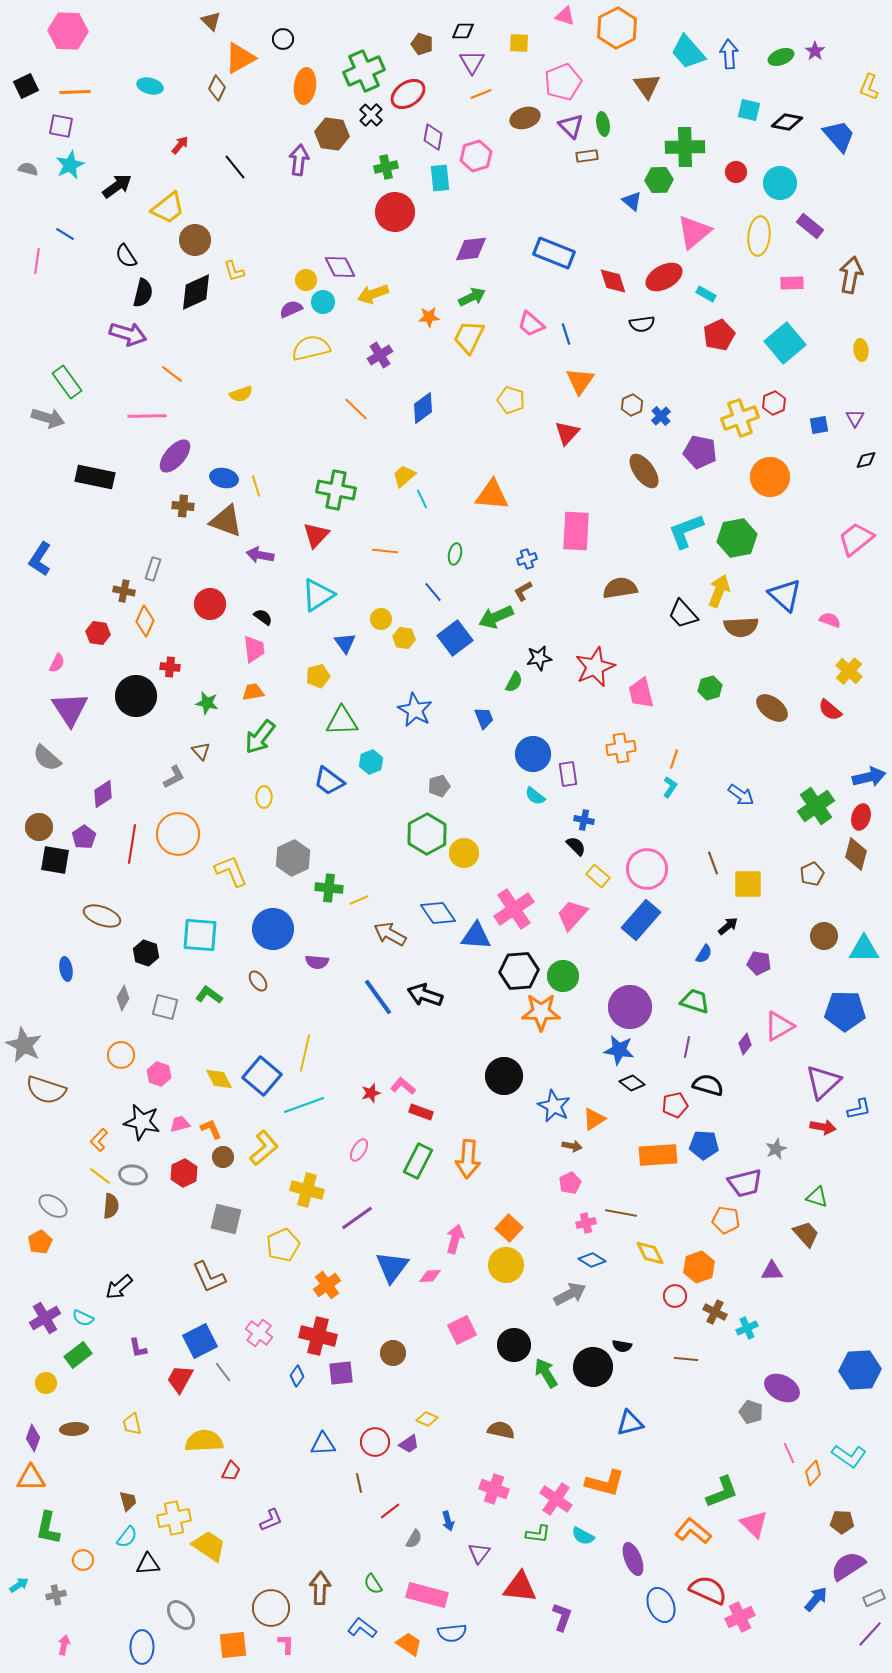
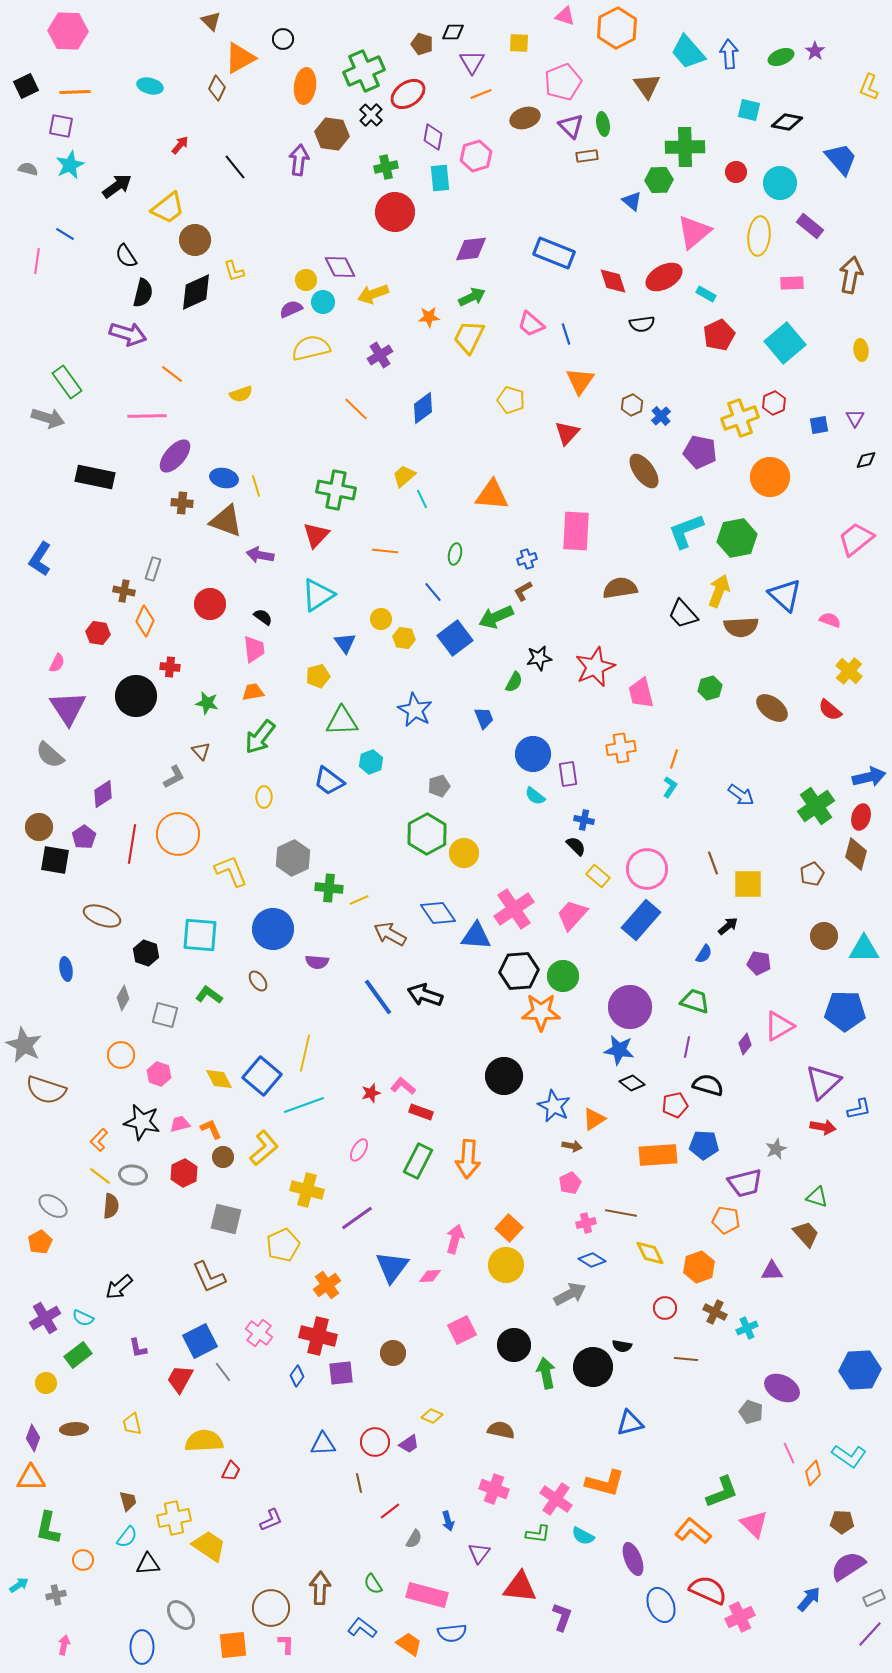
black diamond at (463, 31): moved 10 px left, 1 px down
blue trapezoid at (839, 136): moved 2 px right, 23 px down
brown cross at (183, 506): moved 1 px left, 3 px up
purple triangle at (70, 709): moved 2 px left, 1 px up
gray semicircle at (47, 758): moved 3 px right, 3 px up
gray square at (165, 1007): moved 8 px down
red circle at (675, 1296): moved 10 px left, 12 px down
green arrow at (546, 1373): rotated 20 degrees clockwise
yellow diamond at (427, 1419): moved 5 px right, 3 px up
blue arrow at (816, 1599): moved 7 px left
